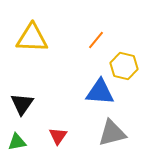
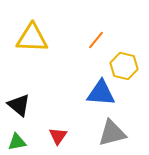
blue triangle: moved 1 px right, 1 px down
black triangle: moved 3 px left, 1 px down; rotated 25 degrees counterclockwise
